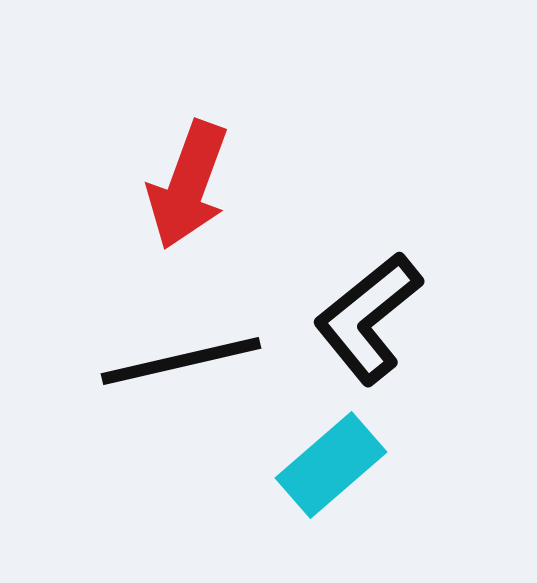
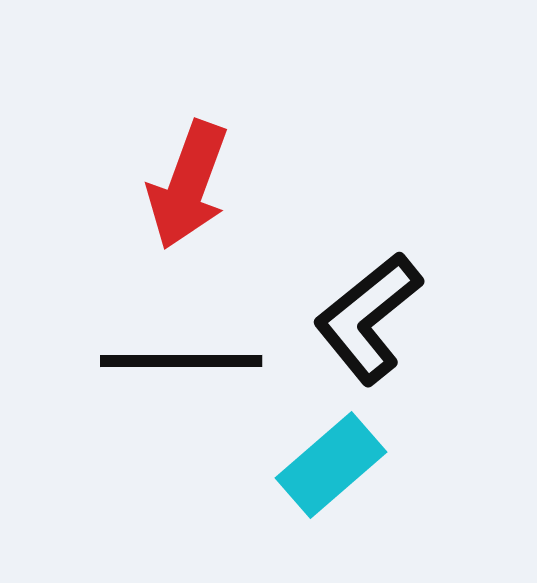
black line: rotated 13 degrees clockwise
